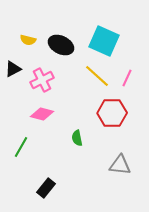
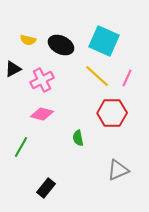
green semicircle: moved 1 px right
gray triangle: moved 2 px left, 5 px down; rotated 30 degrees counterclockwise
